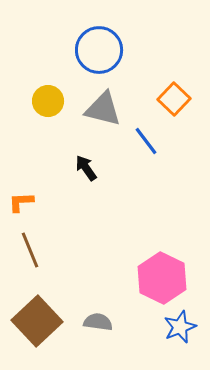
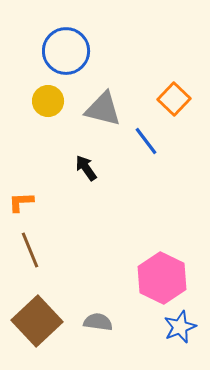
blue circle: moved 33 px left, 1 px down
